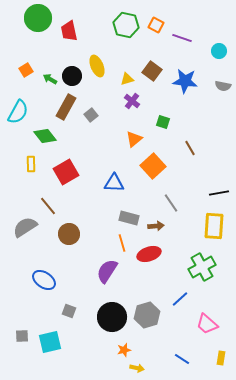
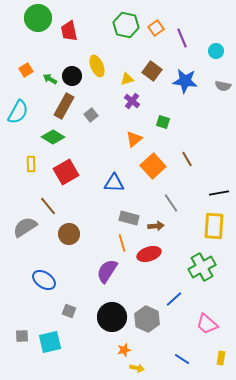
orange square at (156, 25): moved 3 px down; rotated 28 degrees clockwise
purple line at (182, 38): rotated 48 degrees clockwise
cyan circle at (219, 51): moved 3 px left
brown rectangle at (66, 107): moved 2 px left, 1 px up
green diamond at (45, 136): moved 8 px right, 1 px down; rotated 20 degrees counterclockwise
brown line at (190, 148): moved 3 px left, 11 px down
blue line at (180, 299): moved 6 px left
gray hexagon at (147, 315): moved 4 px down; rotated 20 degrees counterclockwise
